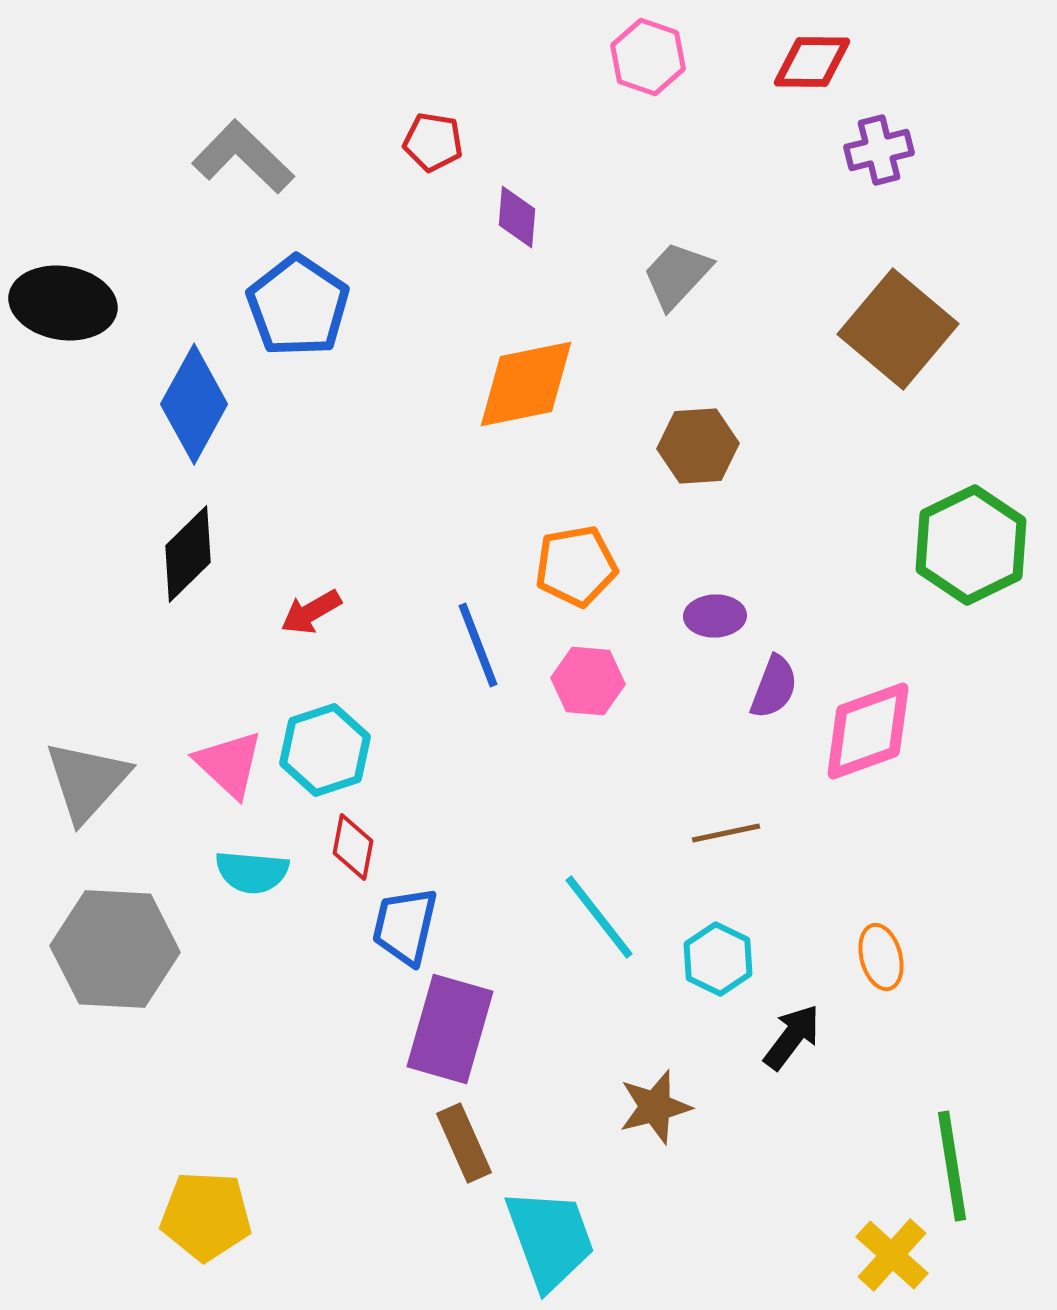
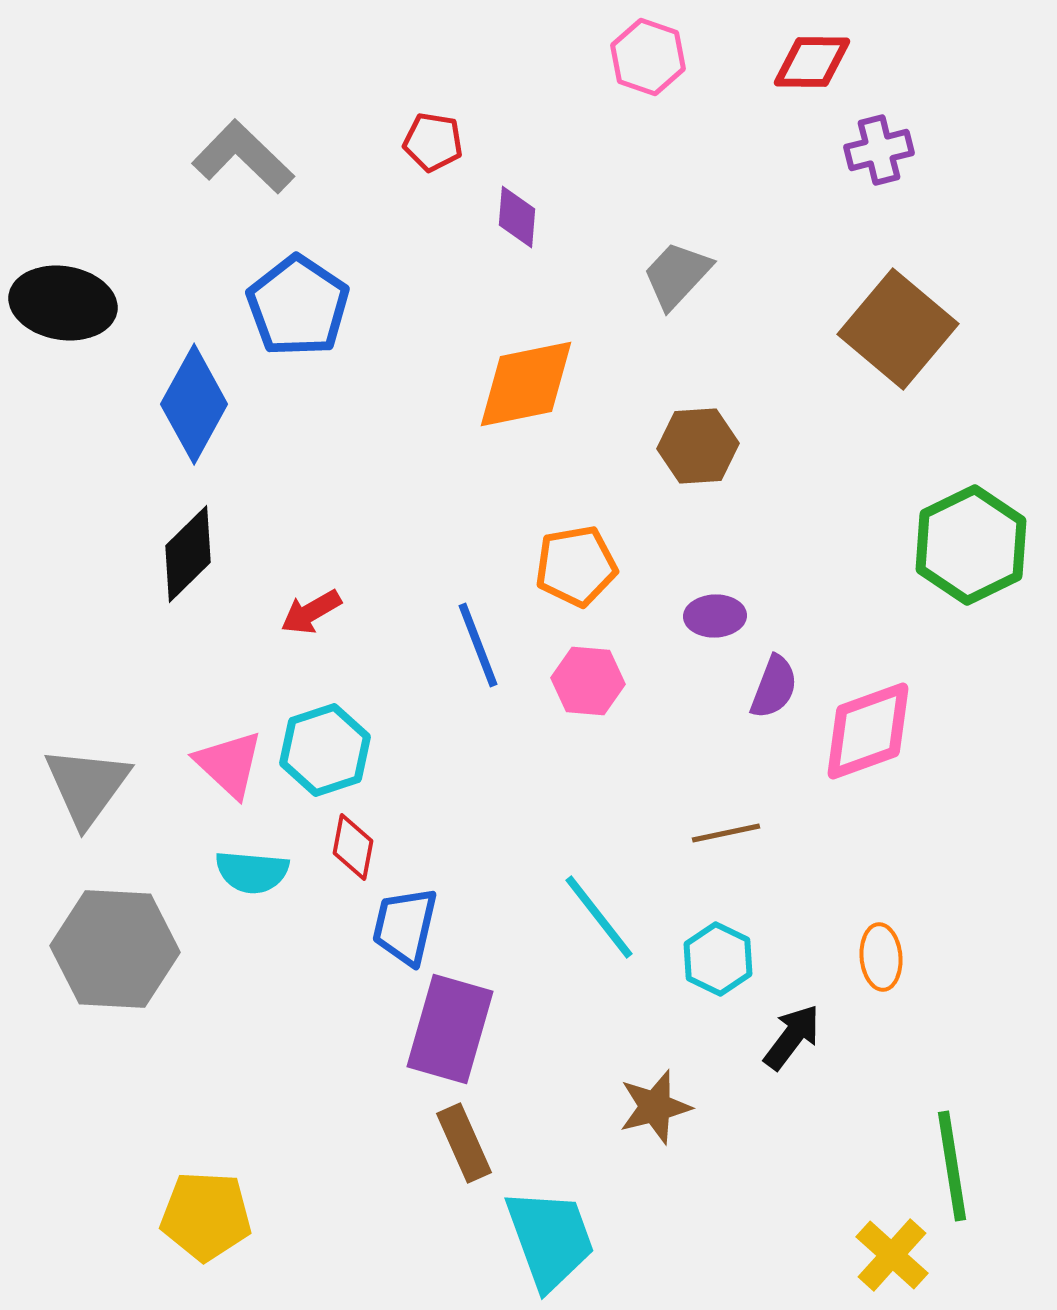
gray triangle at (87, 781): moved 5 px down; rotated 6 degrees counterclockwise
orange ellipse at (881, 957): rotated 10 degrees clockwise
